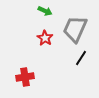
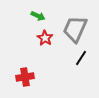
green arrow: moved 7 px left, 5 px down
